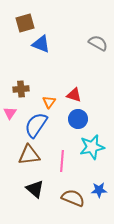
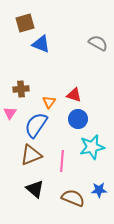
brown triangle: moved 2 px right; rotated 15 degrees counterclockwise
